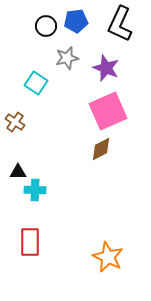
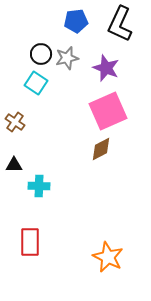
black circle: moved 5 px left, 28 px down
black triangle: moved 4 px left, 7 px up
cyan cross: moved 4 px right, 4 px up
